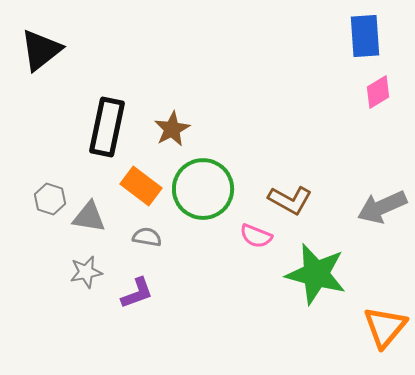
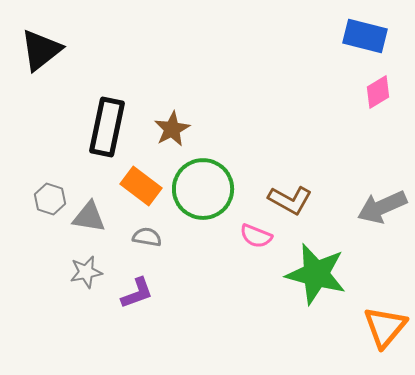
blue rectangle: rotated 72 degrees counterclockwise
